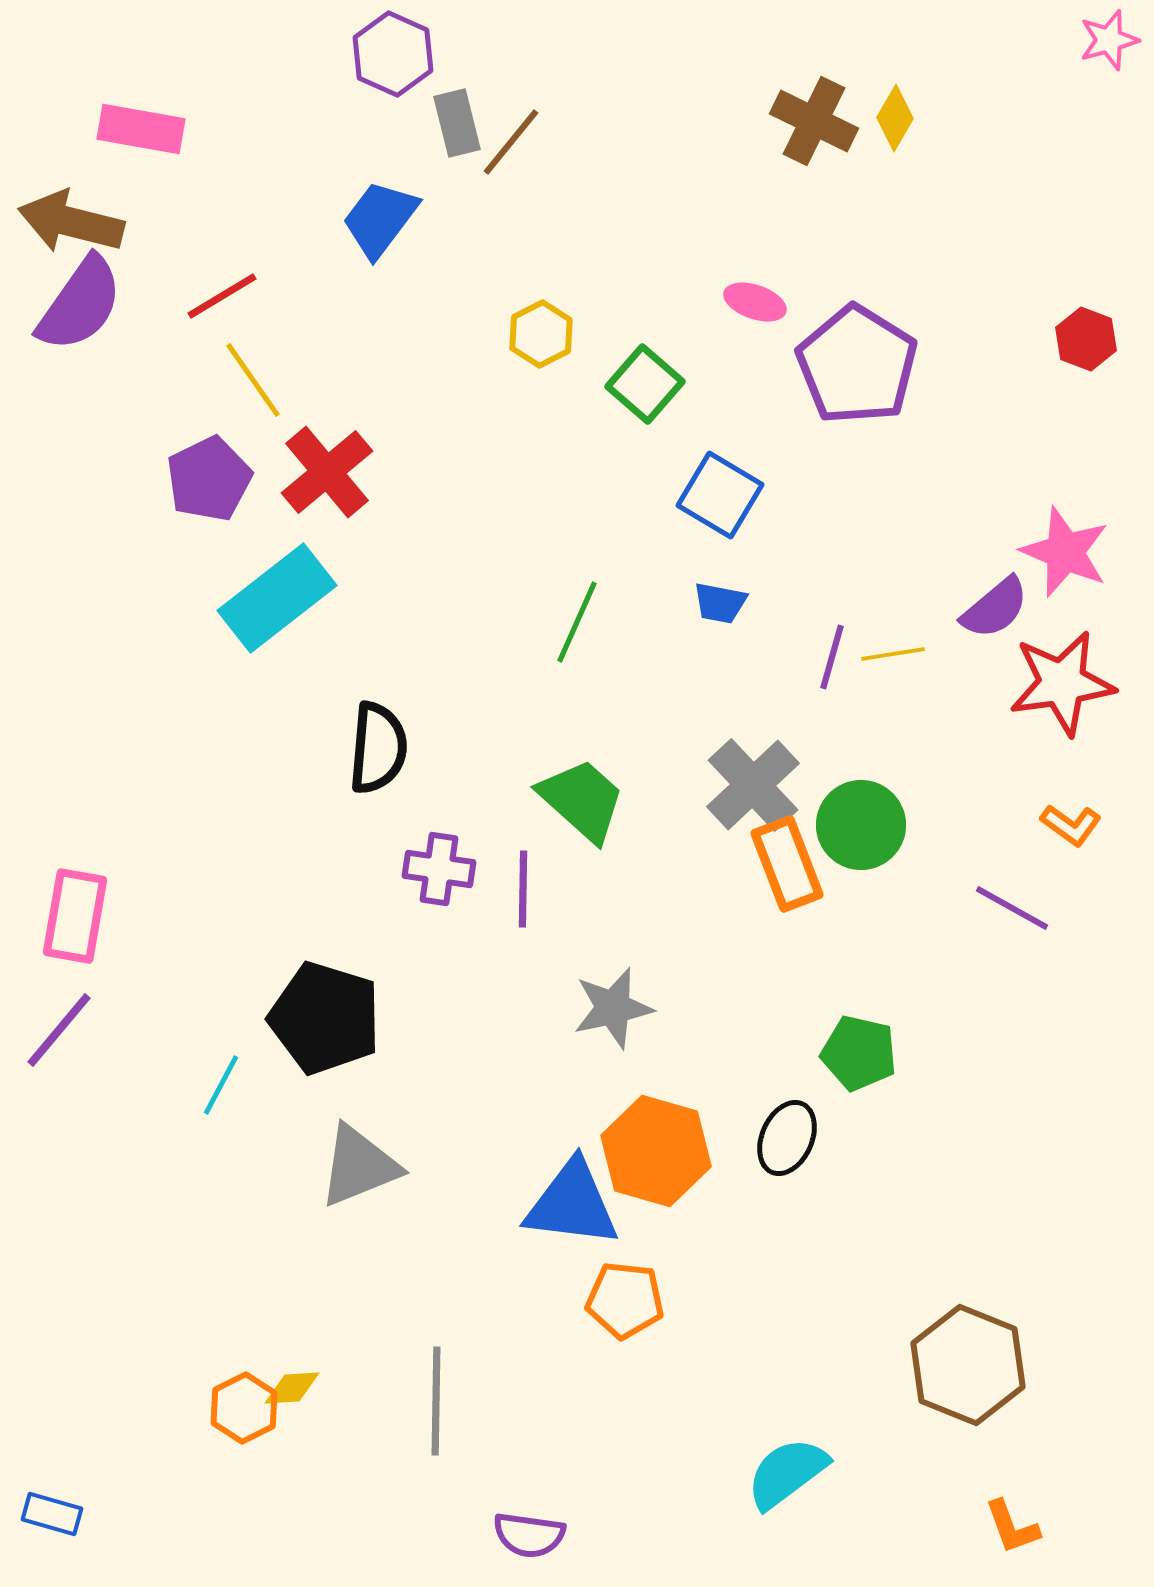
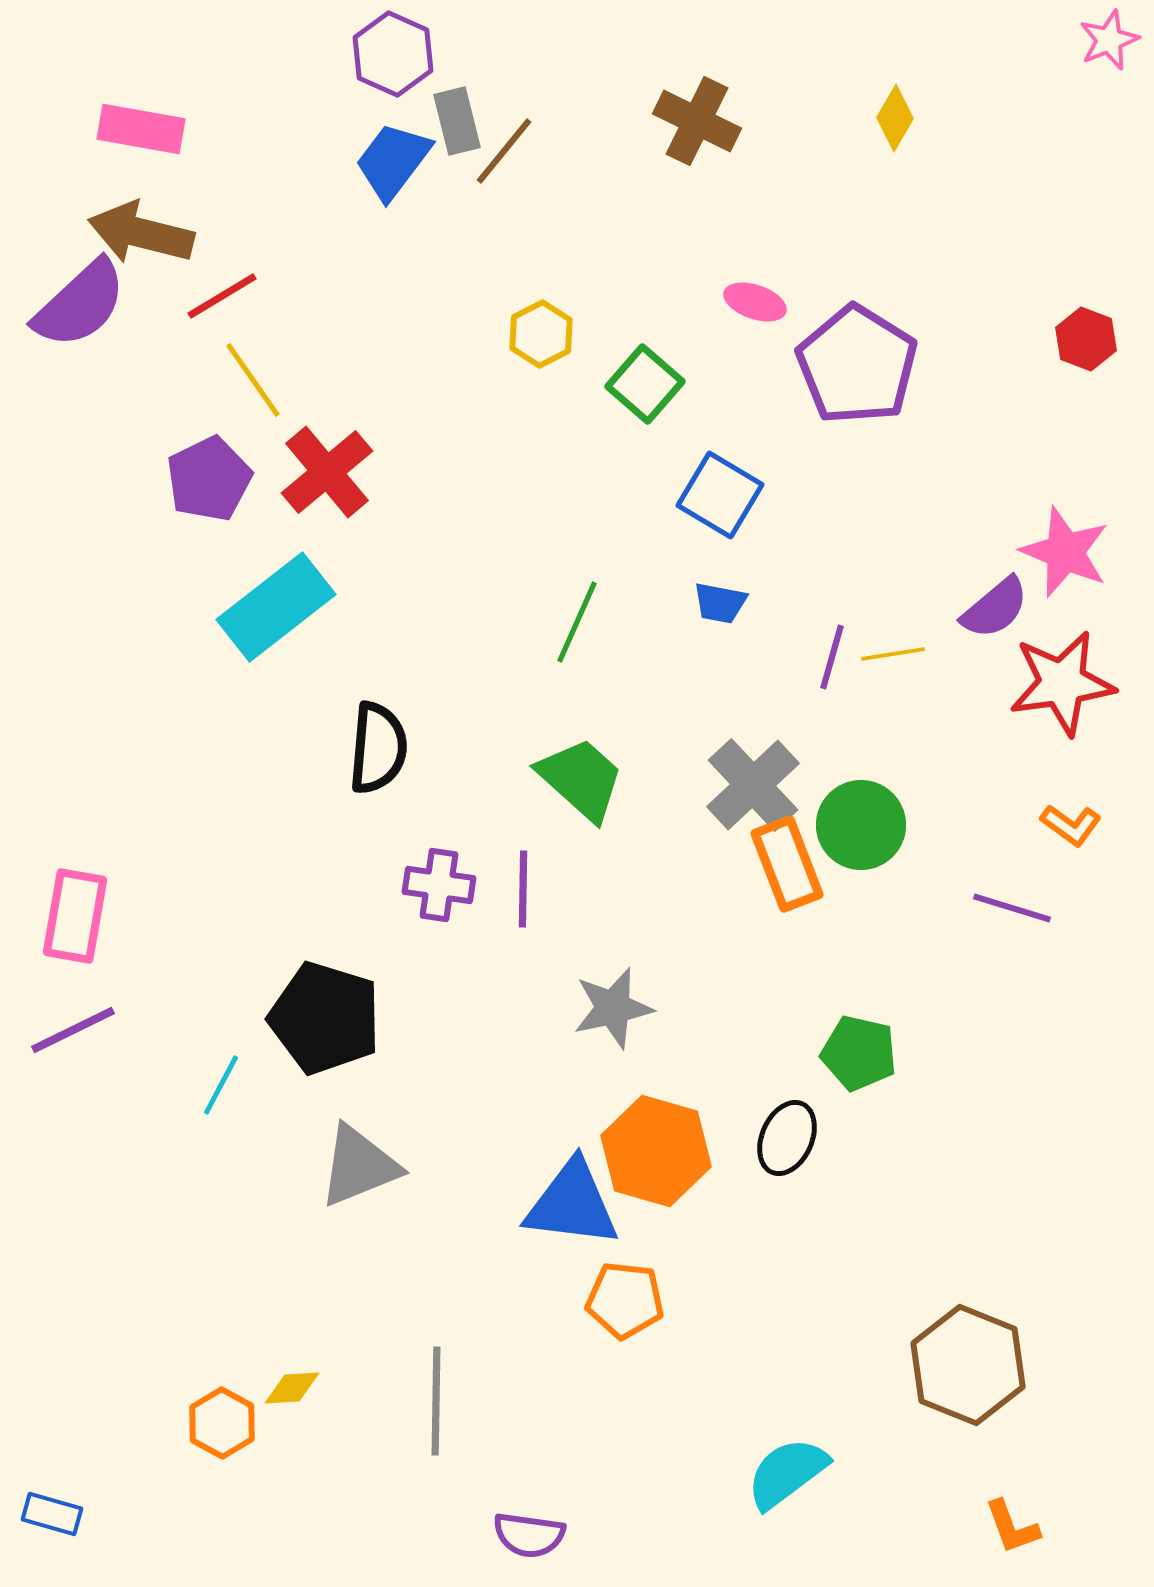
pink star at (1109, 40): rotated 6 degrees counterclockwise
brown cross at (814, 121): moved 117 px left
gray rectangle at (457, 123): moved 2 px up
brown line at (511, 142): moved 7 px left, 9 px down
blue trapezoid at (380, 219): moved 13 px right, 58 px up
brown arrow at (71, 222): moved 70 px right, 11 px down
purple semicircle at (80, 304): rotated 12 degrees clockwise
cyan rectangle at (277, 598): moved 1 px left, 9 px down
green trapezoid at (582, 800): moved 1 px left, 21 px up
purple cross at (439, 869): moved 16 px down
purple line at (1012, 908): rotated 12 degrees counterclockwise
purple line at (59, 1030): moved 14 px right; rotated 24 degrees clockwise
orange hexagon at (244, 1408): moved 22 px left, 15 px down; rotated 4 degrees counterclockwise
